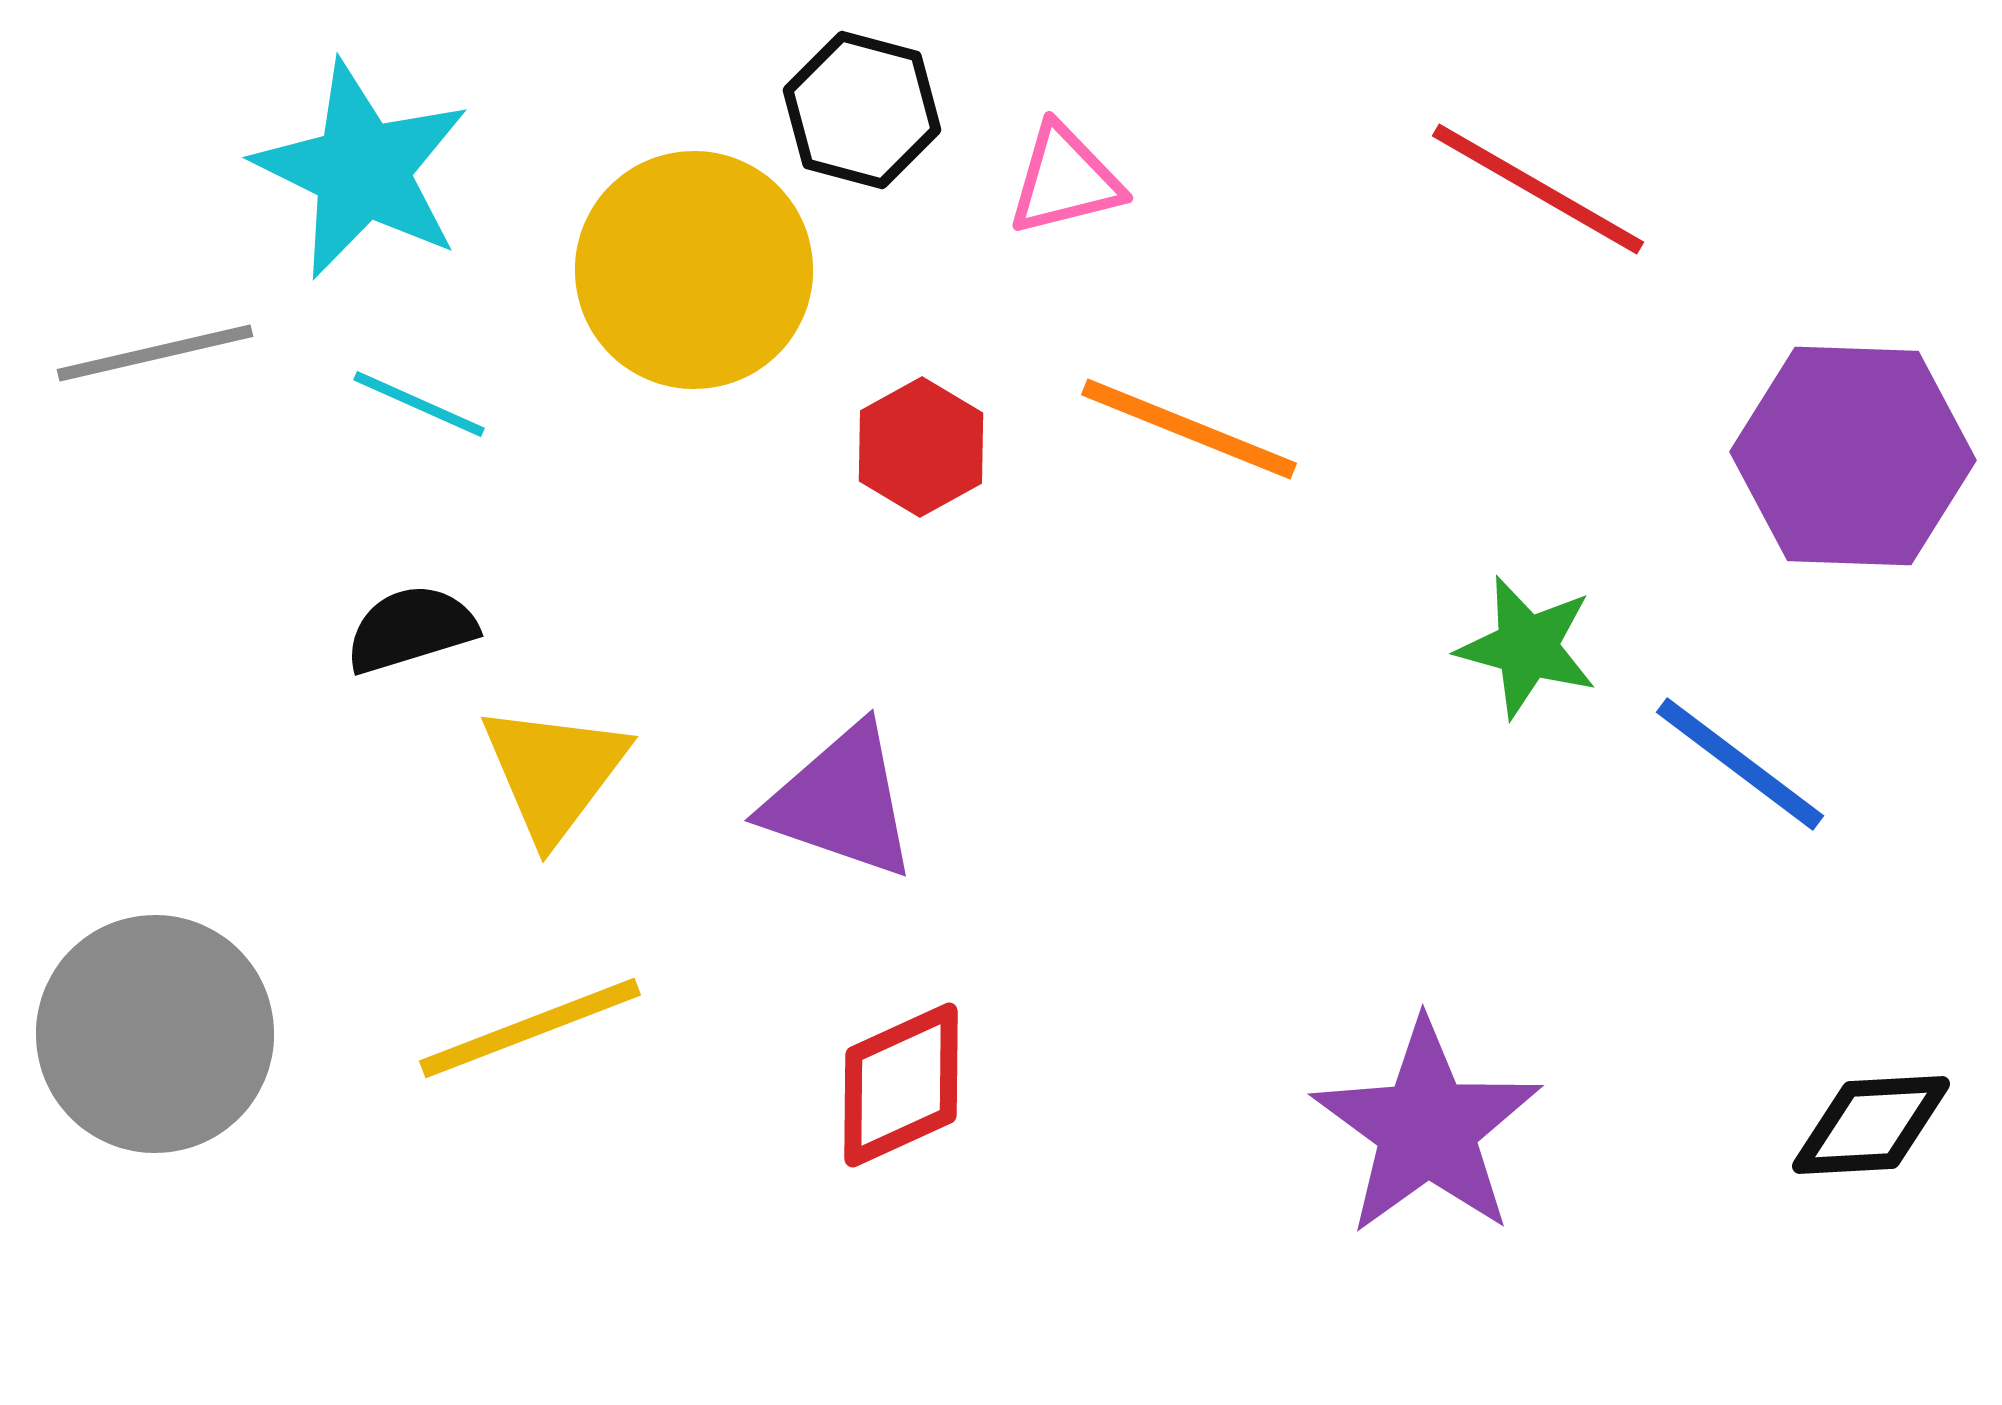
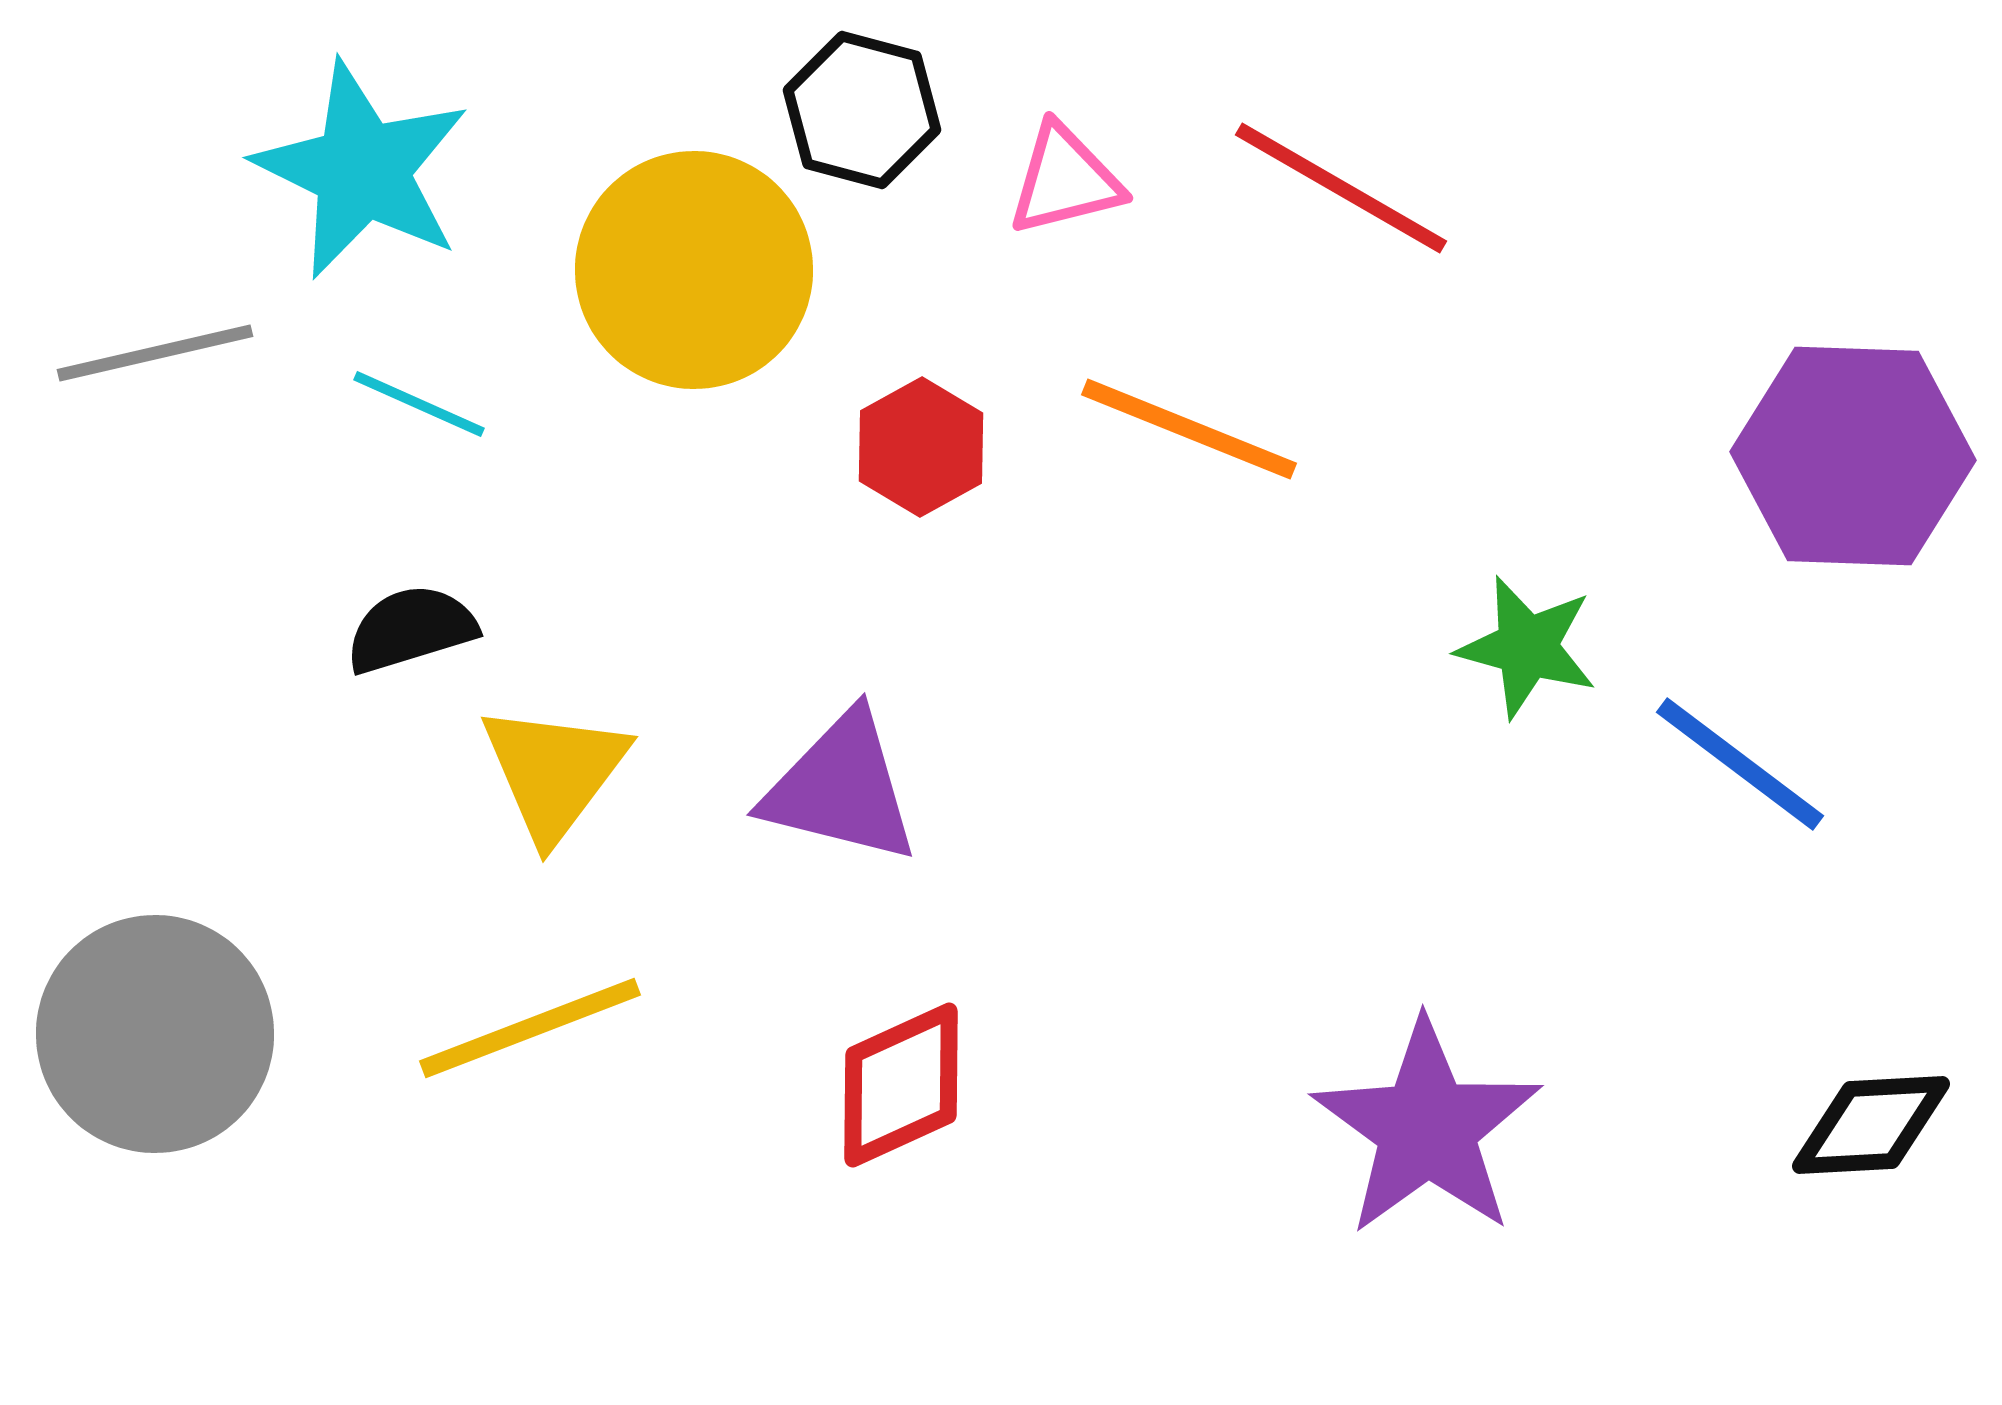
red line: moved 197 px left, 1 px up
purple triangle: moved 14 px up; rotated 5 degrees counterclockwise
